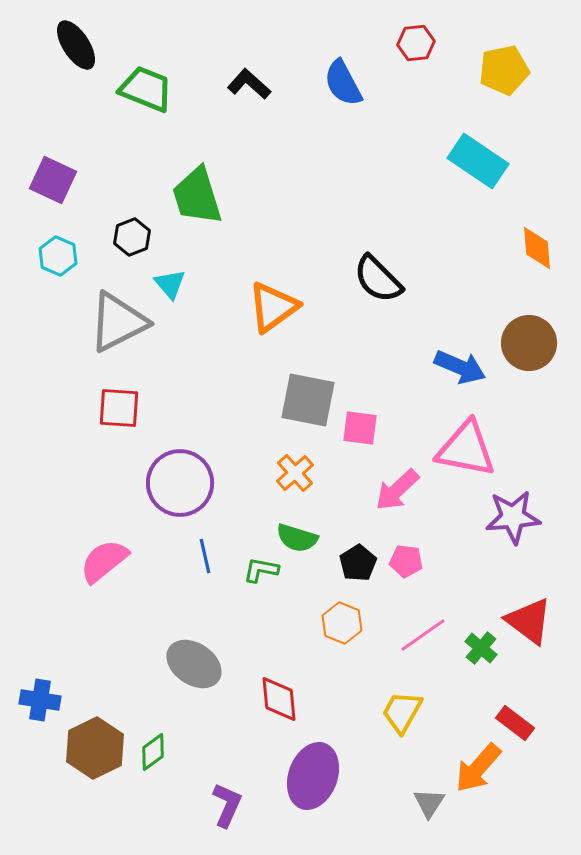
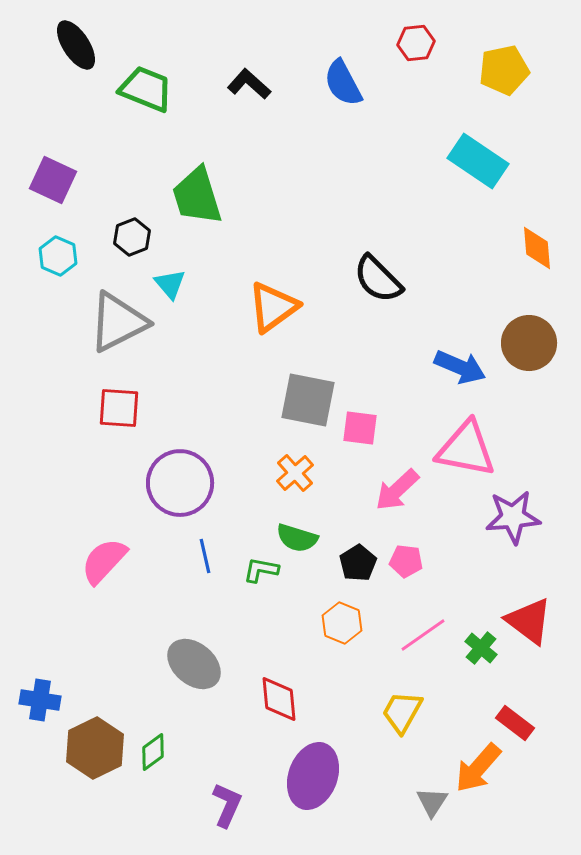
pink semicircle at (104, 561): rotated 8 degrees counterclockwise
gray ellipse at (194, 664): rotated 6 degrees clockwise
gray triangle at (429, 803): moved 3 px right, 1 px up
